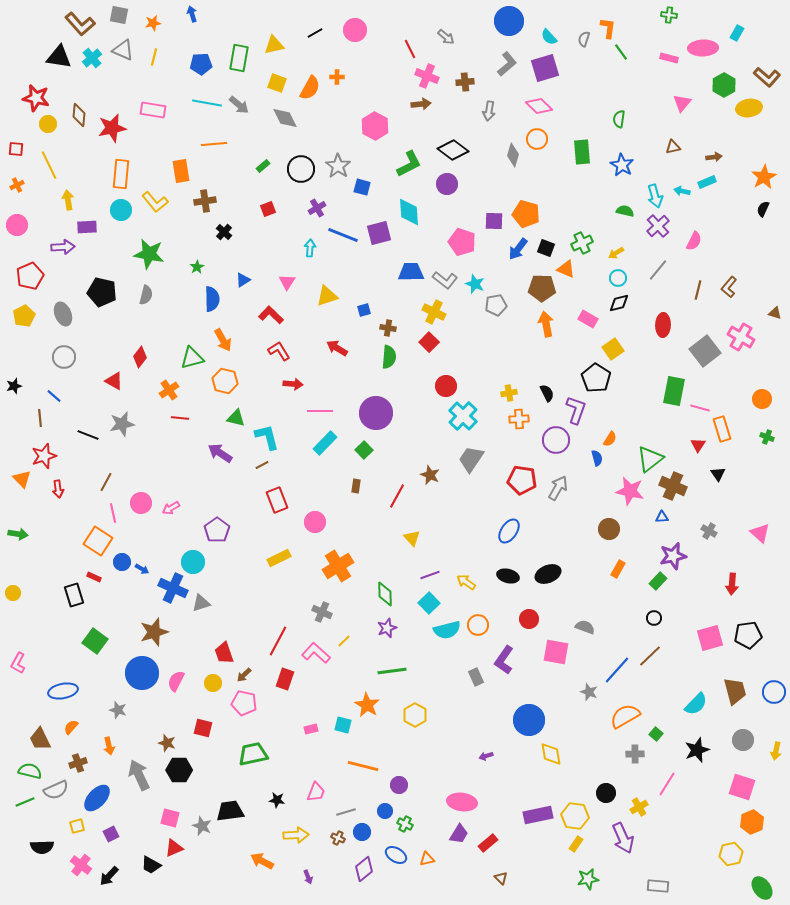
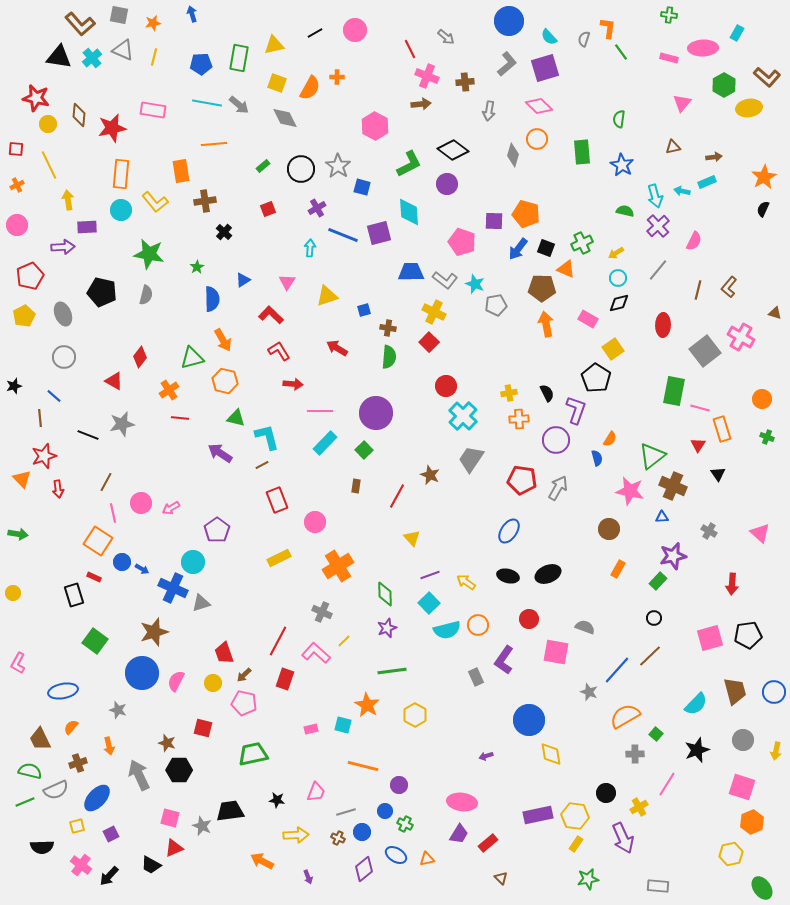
green triangle at (650, 459): moved 2 px right, 3 px up
